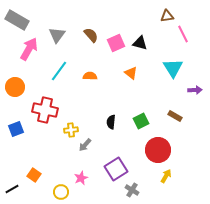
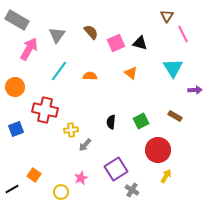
brown triangle: rotated 48 degrees counterclockwise
brown semicircle: moved 3 px up
